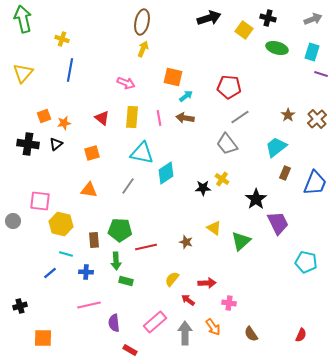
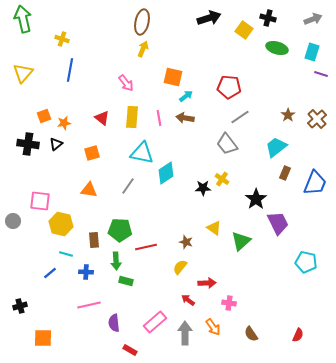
pink arrow at (126, 83): rotated 30 degrees clockwise
yellow semicircle at (172, 279): moved 8 px right, 12 px up
red semicircle at (301, 335): moved 3 px left
